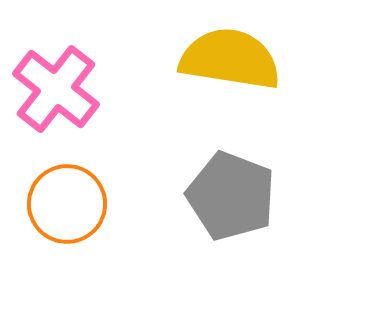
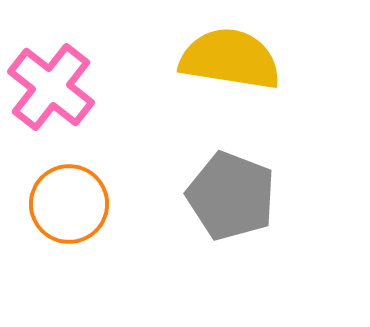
pink cross: moved 5 px left, 2 px up
orange circle: moved 2 px right
